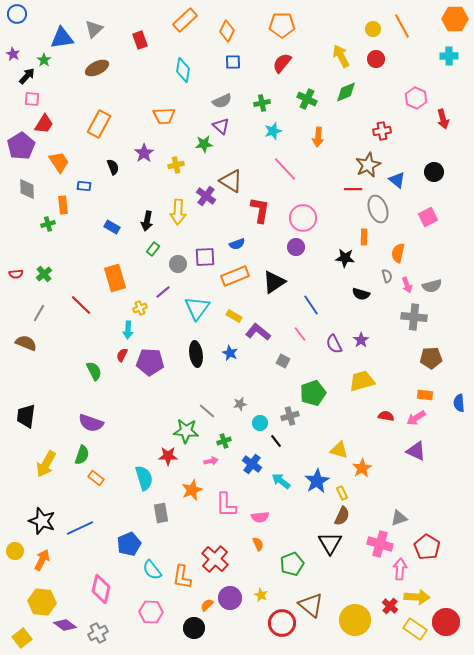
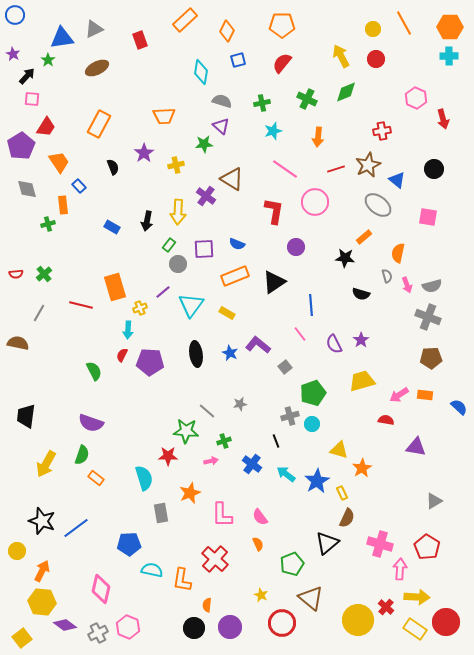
blue circle at (17, 14): moved 2 px left, 1 px down
orange hexagon at (455, 19): moved 5 px left, 8 px down
orange line at (402, 26): moved 2 px right, 3 px up
gray triangle at (94, 29): rotated 18 degrees clockwise
green star at (44, 60): moved 4 px right
blue square at (233, 62): moved 5 px right, 2 px up; rotated 14 degrees counterclockwise
cyan diamond at (183, 70): moved 18 px right, 2 px down
gray semicircle at (222, 101): rotated 138 degrees counterclockwise
red trapezoid at (44, 124): moved 2 px right, 3 px down
pink line at (285, 169): rotated 12 degrees counterclockwise
black circle at (434, 172): moved 3 px up
brown triangle at (231, 181): moved 1 px right, 2 px up
blue rectangle at (84, 186): moved 5 px left; rotated 40 degrees clockwise
gray diamond at (27, 189): rotated 15 degrees counterclockwise
red line at (353, 189): moved 17 px left, 20 px up; rotated 18 degrees counterclockwise
gray ellipse at (378, 209): moved 4 px up; rotated 32 degrees counterclockwise
red L-shape at (260, 210): moved 14 px right, 1 px down
pink square at (428, 217): rotated 36 degrees clockwise
pink circle at (303, 218): moved 12 px right, 16 px up
orange rectangle at (364, 237): rotated 49 degrees clockwise
blue semicircle at (237, 244): rotated 42 degrees clockwise
green rectangle at (153, 249): moved 16 px right, 4 px up
purple square at (205, 257): moved 1 px left, 8 px up
orange rectangle at (115, 278): moved 9 px down
red line at (81, 305): rotated 30 degrees counterclockwise
blue line at (311, 305): rotated 30 degrees clockwise
cyan triangle at (197, 308): moved 6 px left, 3 px up
yellow rectangle at (234, 316): moved 7 px left, 3 px up
gray cross at (414, 317): moved 14 px right; rotated 15 degrees clockwise
purple L-shape at (258, 332): moved 13 px down
brown semicircle at (26, 343): moved 8 px left; rotated 10 degrees counterclockwise
gray square at (283, 361): moved 2 px right, 6 px down; rotated 24 degrees clockwise
blue semicircle at (459, 403): moved 4 px down; rotated 138 degrees clockwise
red semicircle at (386, 416): moved 4 px down
pink arrow at (416, 418): moved 17 px left, 23 px up
cyan circle at (260, 423): moved 52 px right, 1 px down
black line at (276, 441): rotated 16 degrees clockwise
purple triangle at (416, 451): moved 4 px up; rotated 15 degrees counterclockwise
cyan arrow at (281, 481): moved 5 px right, 7 px up
orange star at (192, 490): moved 2 px left, 3 px down
pink L-shape at (226, 505): moved 4 px left, 10 px down
brown semicircle at (342, 516): moved 5 px right, 2 px down
pink semicircle at (260, 517): rotated 60 degrees clockwise
gray triangle at (399, 518): moved 35 px right, 17 px up; rotated 12 degrees counterclockwise
blue line at (80, 528): moved 4 px left; rotated 12 degrees counterclockwise
black triangle at (330, 543): moved 3 px left; rotated 20 degrees clockwise
blue pentagon at (129, 544): rotated 20 degrees clockwise
yellow circle at (15, 551): moved 2 px right
orange arrow at (42, 560): moved 11 px down
cyan semicircle at (152, 570): rotated 140 degrees clockwise
orange L-shape at (182, 577): moved 3 px down
purple circle at (230, 598): moved 29 px down
orange semicircle at (207, 605): rotated 40 degrees counterclockwise
brown triangle at (311, 605): moved 7 px up
red cross at (390, 606): moved 4 px left, 1 px down
pink hexagon at (151, 612): moved 23 px left, 15 px down; rotated 20 degrees clockwise
yellow circle at (355, 620): moved 3 px right
